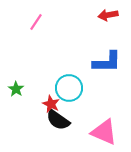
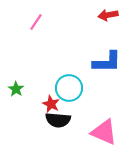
black semicircle: rotated 30 degrees counterclockwise
